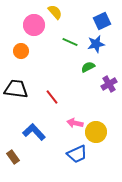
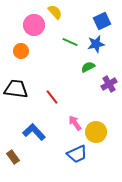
pink arrow: rotated 42 degrees clockwise
